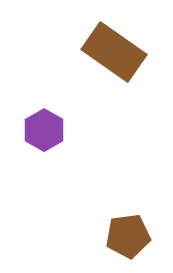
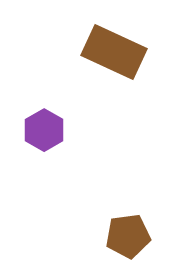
brown rectangle: rotated 10 degrees counterclockwise
